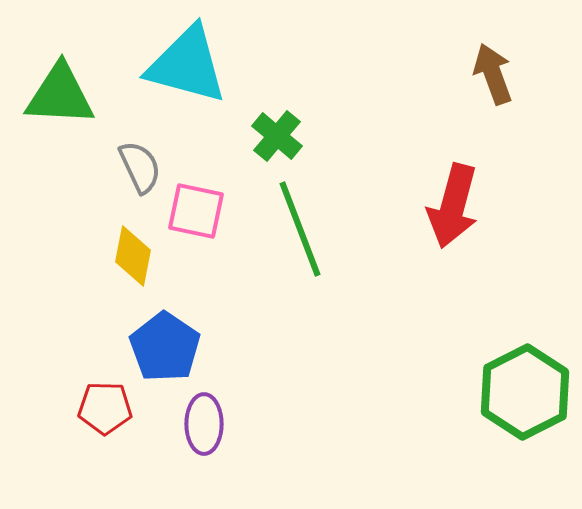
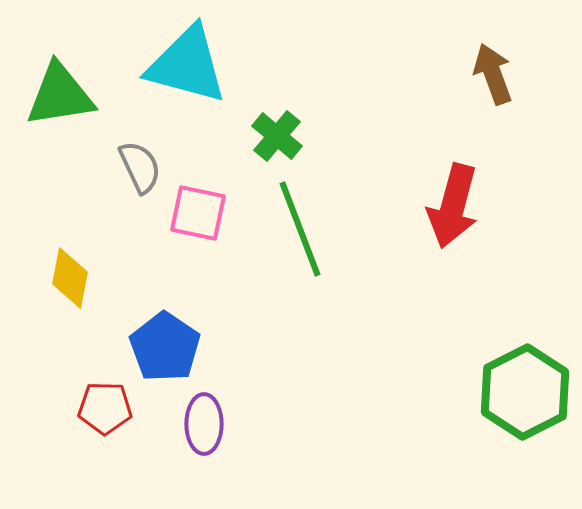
green triangle: rotated 12 degrees counterclockwise
pink square: moved 2 px right, 2 px down
yellow diamond: moved 63 px left, 22 px down
